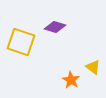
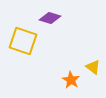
purple diamond: moved 5 px left, 9 px up
yellow square: moved 2 px right, 1 px up
